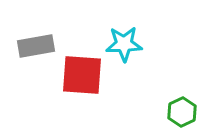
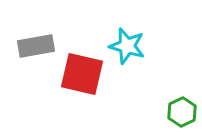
cyan star: moved 3 px right, 2 px down; rotated 18 degrees clockwise
red square: moved 1 px up; rotated 9 degrees clockwise
